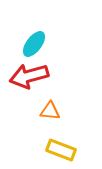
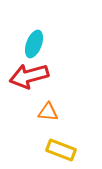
cyan ellipse: rotated 16 degrees counterclockwise
orange triangle: moved 2 px left, 1 px down
